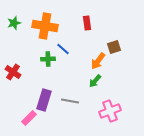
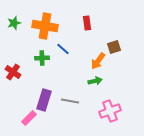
green cross: moved 6 px left, 1 px up
green arrow: rotated 144 degrees counterclockwise
